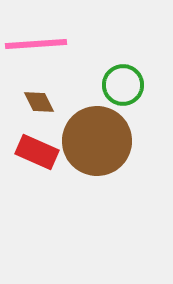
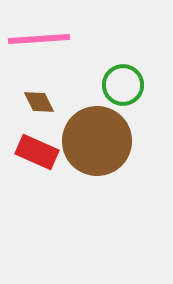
pink line: moved 3 px right, 5 px up
